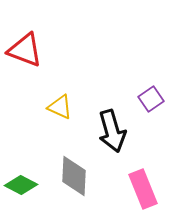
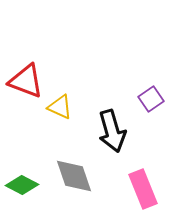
red triangle: moved 1 px right, 31 px down
gray diamond: rotated 21 degrees counterclockwise
green diamond: moved 1 px right
